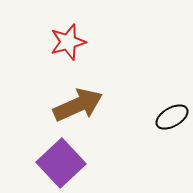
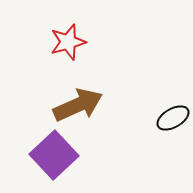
black ellipse: moved 1 px right, 1 px down
purple square: moved 7 px left, 8 px up
